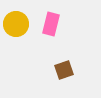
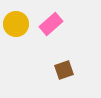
pink rectangle: rotated 35 degrees clockwise
